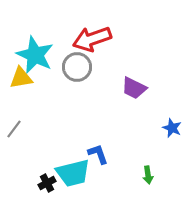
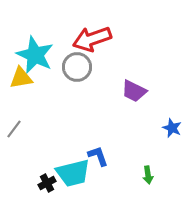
purple trapezoid: moved 3 px down
blue L-shape: moved 2 px down
